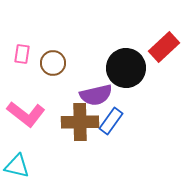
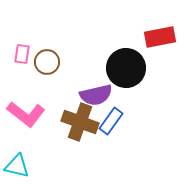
red rectangle: moved 4 px left, 10 px up; rotated 32 degrees clockwise
brown circle: moved 6 px left, 1 px up
brown cross: rotated 21 degrees clockwise
